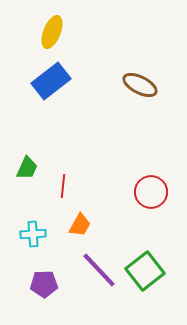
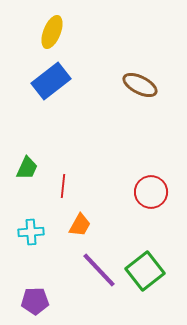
cyan cross: moved 2 px left, 2 px up
purple pentagon: moved 9 px left, 17 px down
